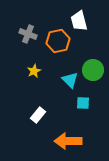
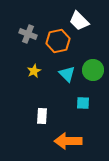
white trapezoid: rotated 30 degrees counterclockwise
cyan triangle: moved 3 px left, 6 px up
white rectangle: moved 4 px right, 1 px down; rotated 35 degrees counterclockwise
